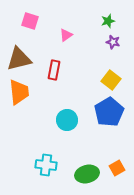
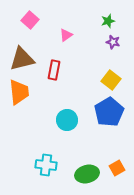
pink square: moved 1 px up; rotated 24 degrees clockwise
brown triangle: moved 3 px right
